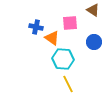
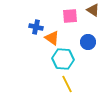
pink square: moved 7 px up
blue circle: moved 6 px left
yellow line: moved 1 px left
